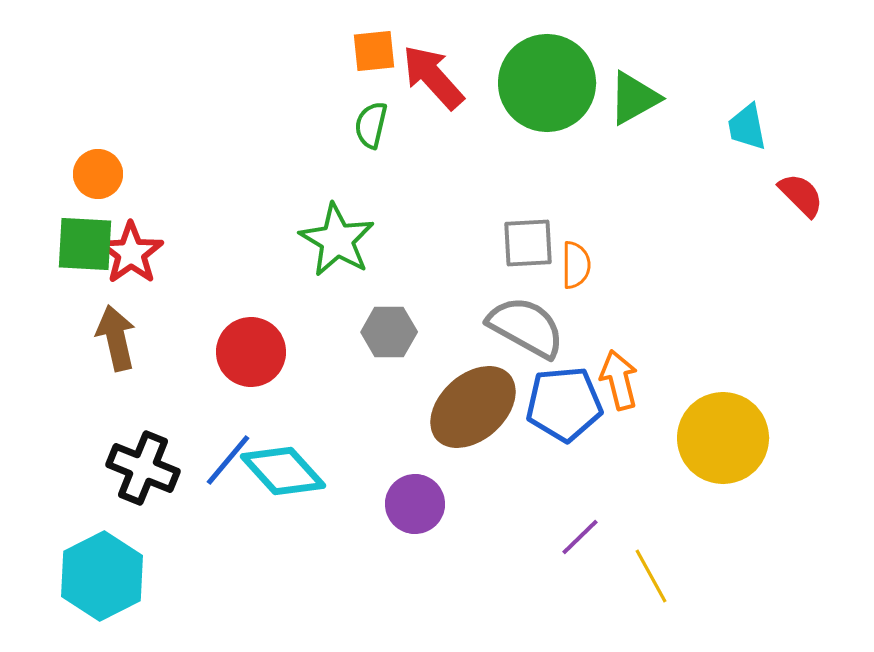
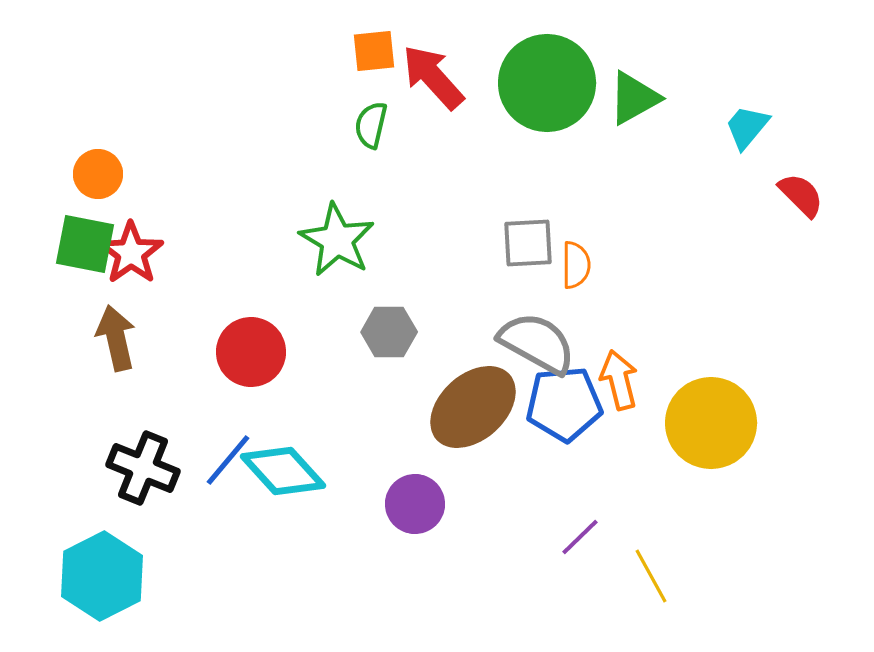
cyan trapezoid: rotated 51 degrees clockwise
green square: rotated 8 degrees clockwise
gray semicircle: moved 11 px right, 16 px down
yellow circle: moved 12 px left, 15 px up
